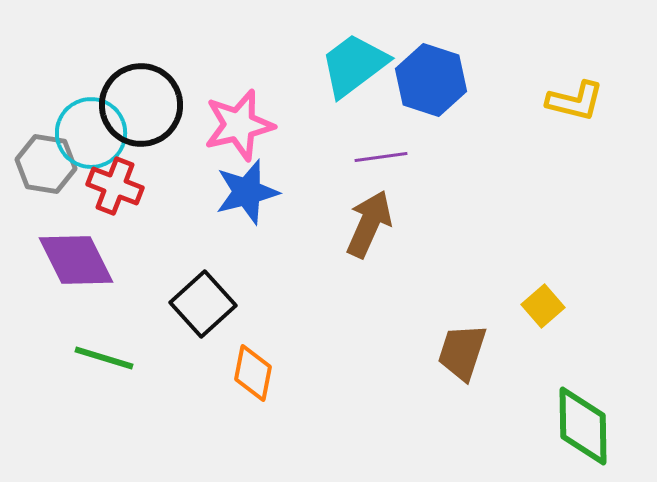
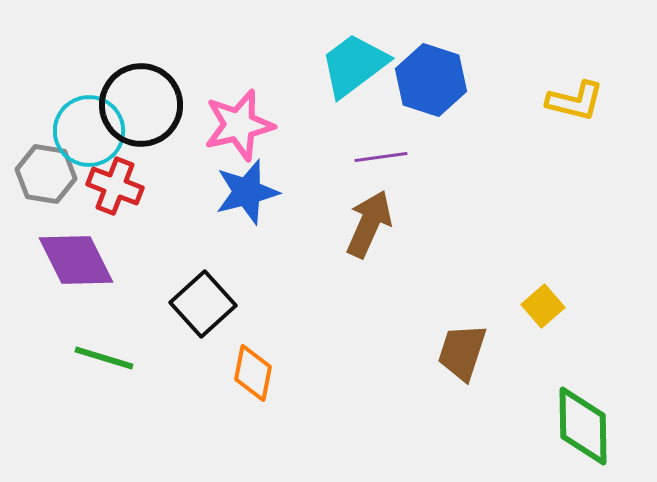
cyan circle: moved 2 px left, 2 px up
gray hexagon: moved 10 px down
